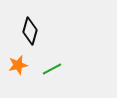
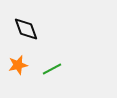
black diamond: moved 4 px left, 2 px up; rotated 36 degrees counterclockwise
